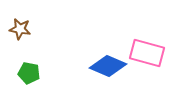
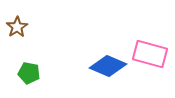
brown star: moved 3 px left, 2 px up; rotated 30 degrees clockwise
pink rectangle: moved 3 px right, 1 px down
